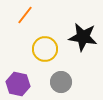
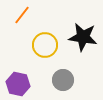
orange line: moved 3 px left
yellow circle: moved 4 px up
gray circle: moved 2 px right, 2 px up
